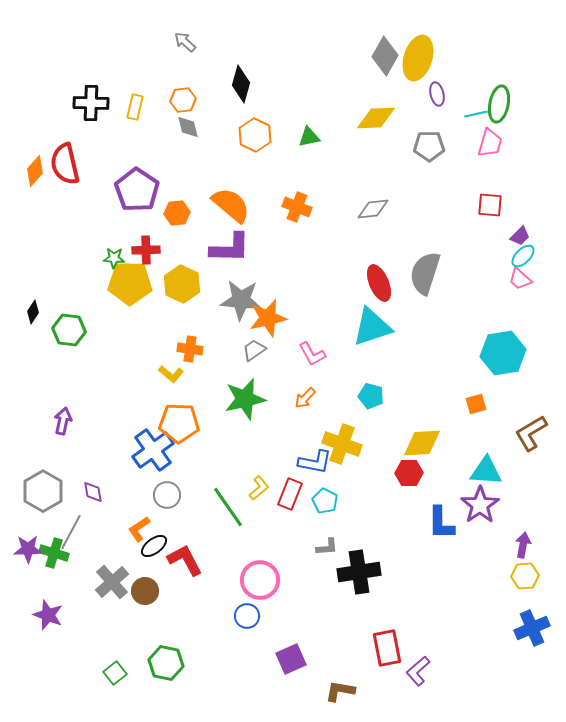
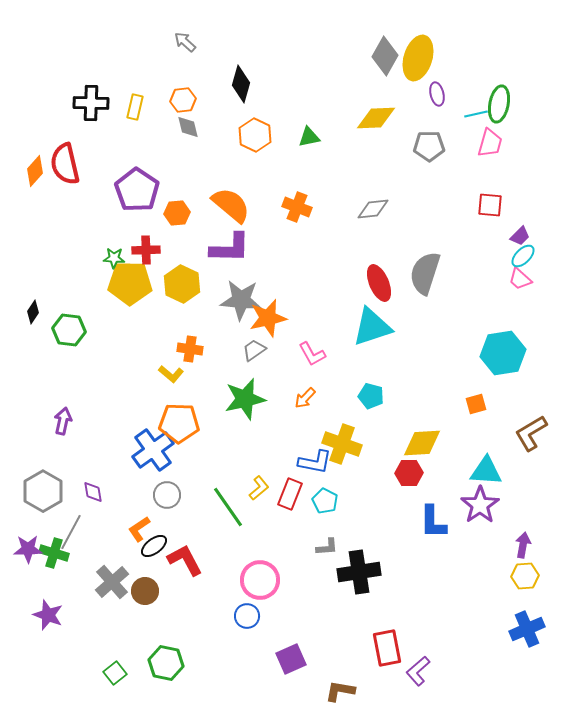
blue L-shape at (441, 523): moved 8 px left, 1 px up
blue cross at (532, 628): moved 5 px left, 1 px down
